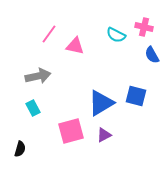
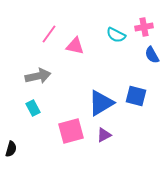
pink cross: rotated 24 degrees counterclockwise
black semicircle: moved 9 px left
